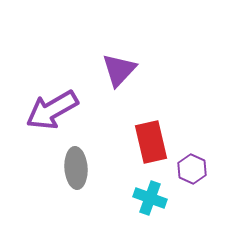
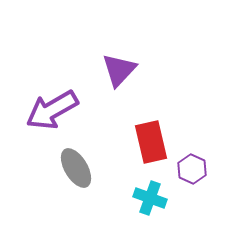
gray ellipse: rotated 27 degrees counterclockwise
